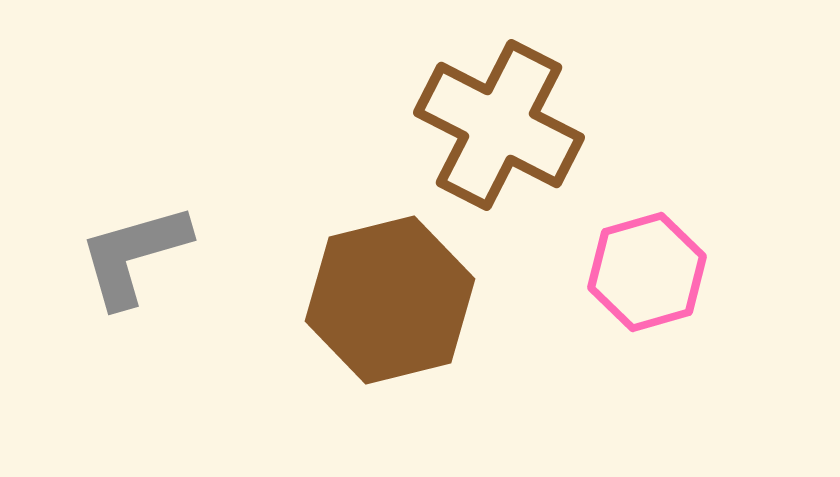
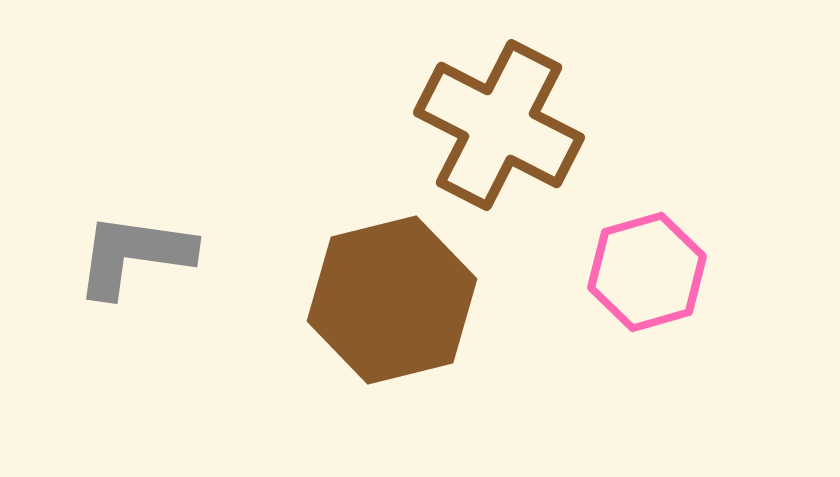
gray L-shape: rotated 24 degrees clockwise
brown hexagon: moved 2 px right
